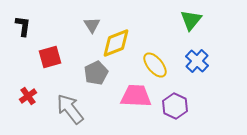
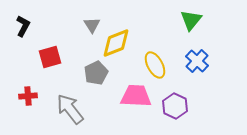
black L-shape: rotated 20 degrees clockwise
yellow ellipse: rotated 12 degrees clockwise
red cross: rotated 30 degrees clockwise
